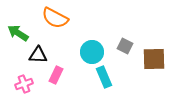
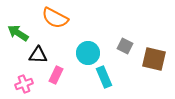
cyan circle: moved 4 px left, 1 px down
brown square: rotated 15 degrees clockwise
